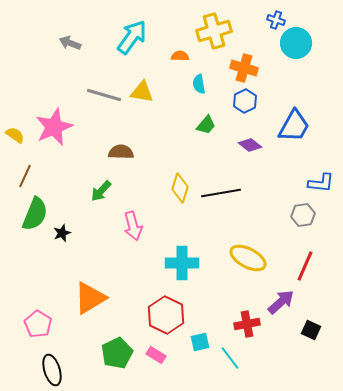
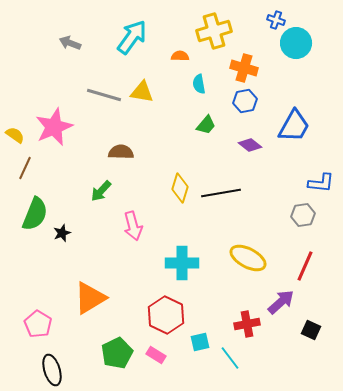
blue hexagon: rotated 15 degrees clockwise
brown line: moved 8 px up
